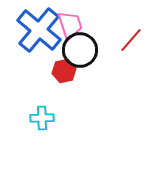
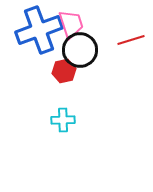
pink trapezoid: moved 1 px right, 1 px up
blue cross: rotated 30 degrees clockwise
red line: rotated 32 degrees clockwise
cyan cross: moved 21 px right, 2 px down
